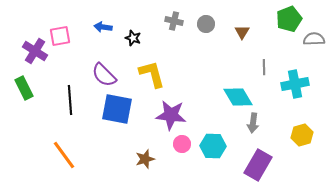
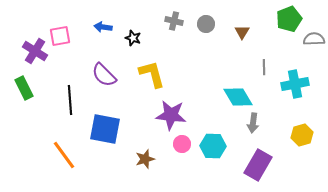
blue square: moved 12 px left, 20 px down
